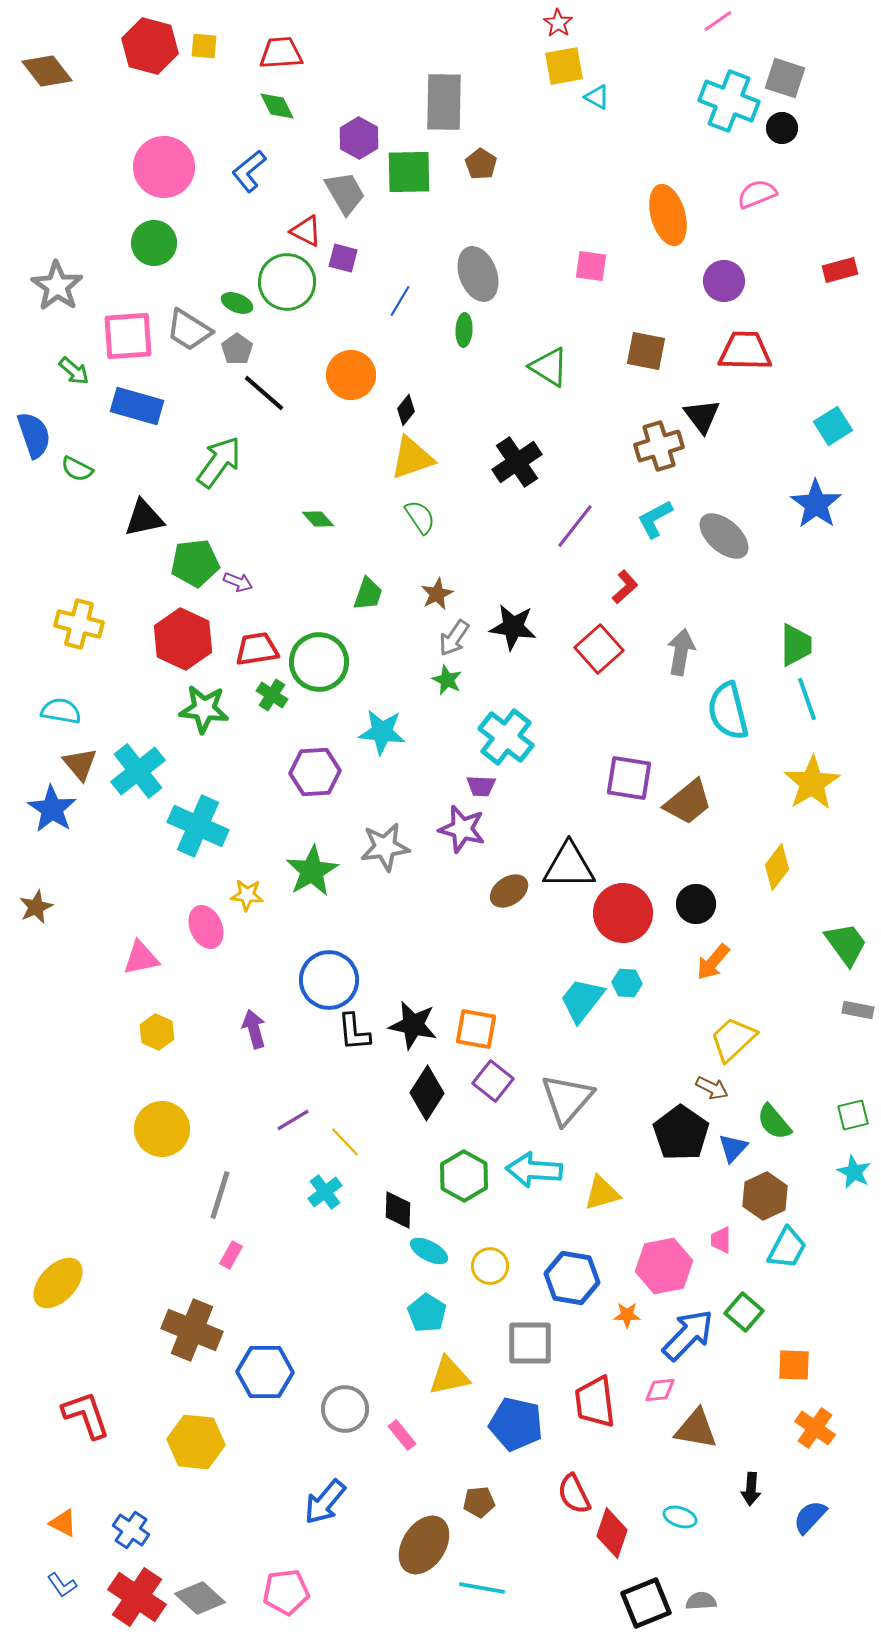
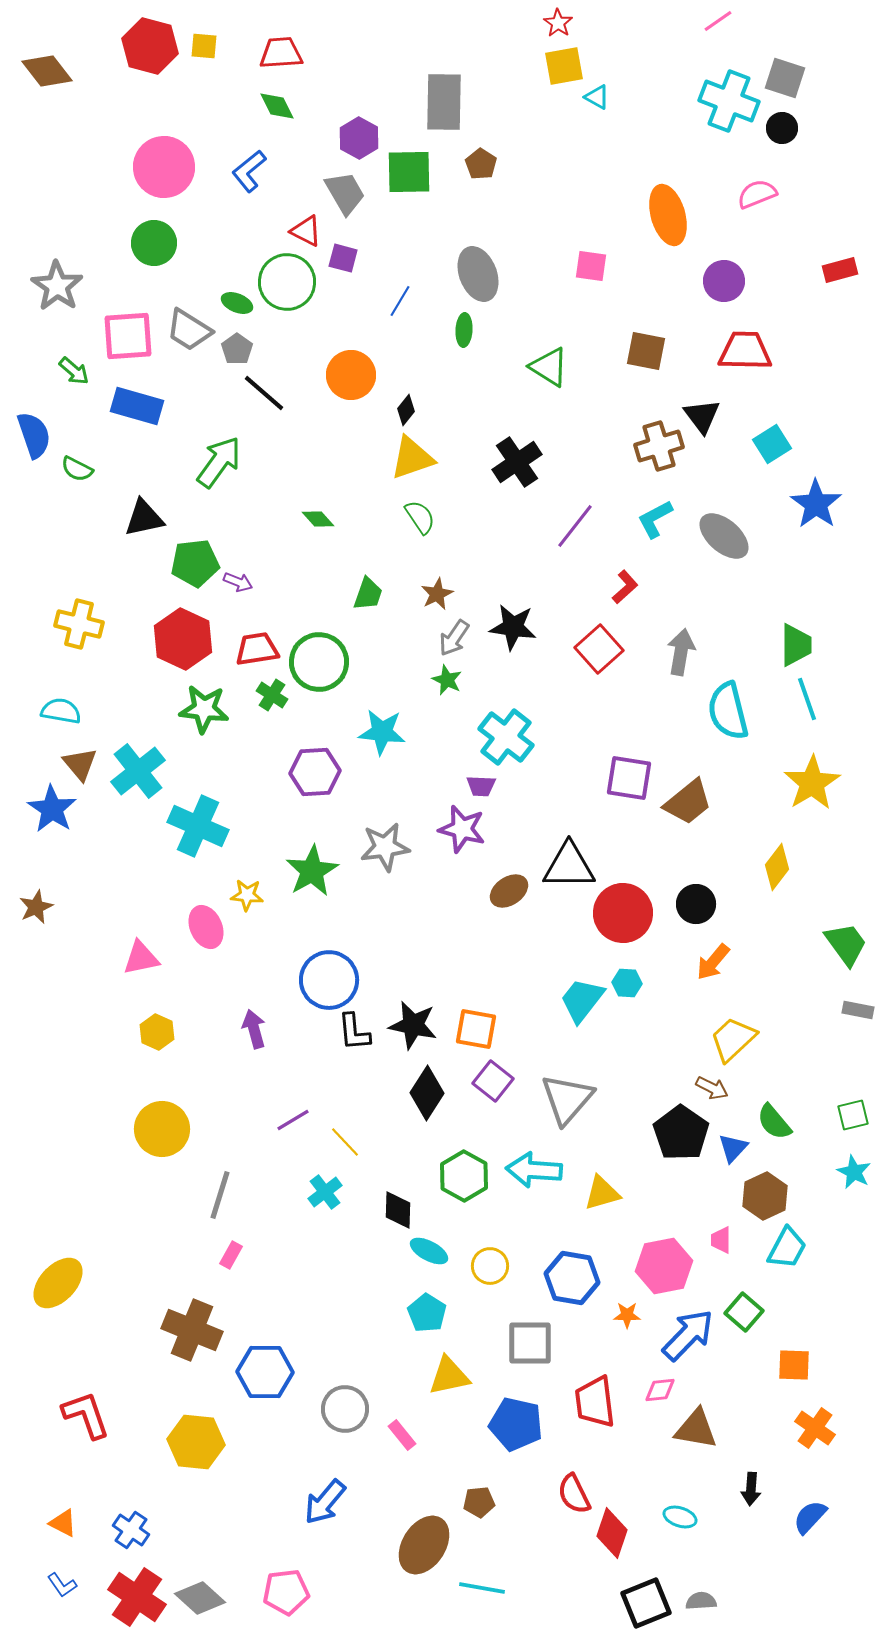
cyan square at (833, 426): moved 61 px left, 18 px down
